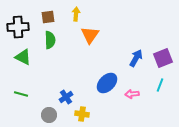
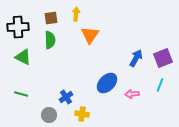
brown square: moved 3 px right, 1 px down
